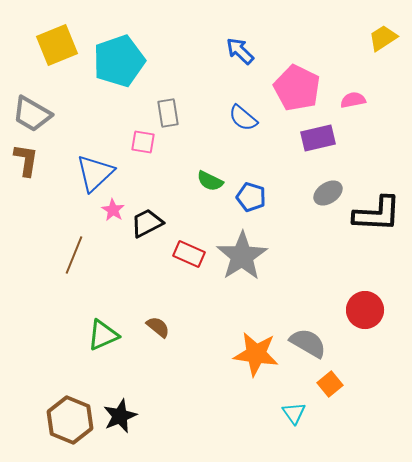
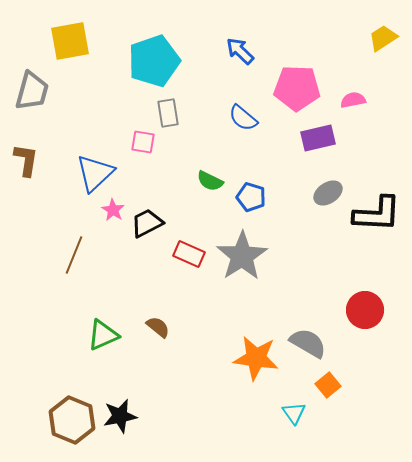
yellow square: moved 13 px right, 4 px up; rotated 12 degrees clockwise
cyan pentagon: moved 35 px right
pink pentagon: rotated 24 degrees counterclockwise
gray trapezoid: moved 23 px up; rotated 105 degrees counterclockwise
orange star: moved 4 px down
orange square: moved 2 px left, 1 px down
black star: rotated 12 degrees clockwise
brown hexagon: moved 2 px right
